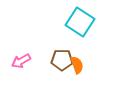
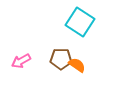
brown pentagon: moved 1 px left, 1 px up
orange semicircle: rotated 36 degrees counterclockwise
